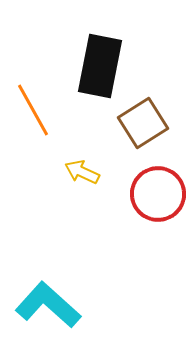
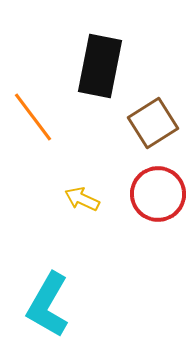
orange line: moved 7 px down; rotated 8 degrees counterclockwise
brown square: moved 10 px right
yellow arrow: moved 27 px down
cyan L-shape: rotated 102 degrees counterclockwise
